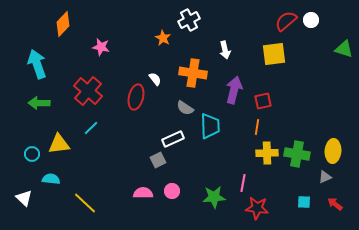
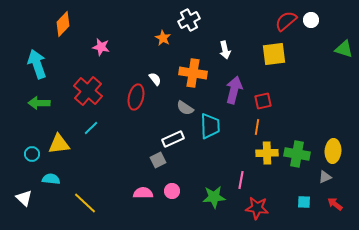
pink line: moved 2 px left, 3 px up
